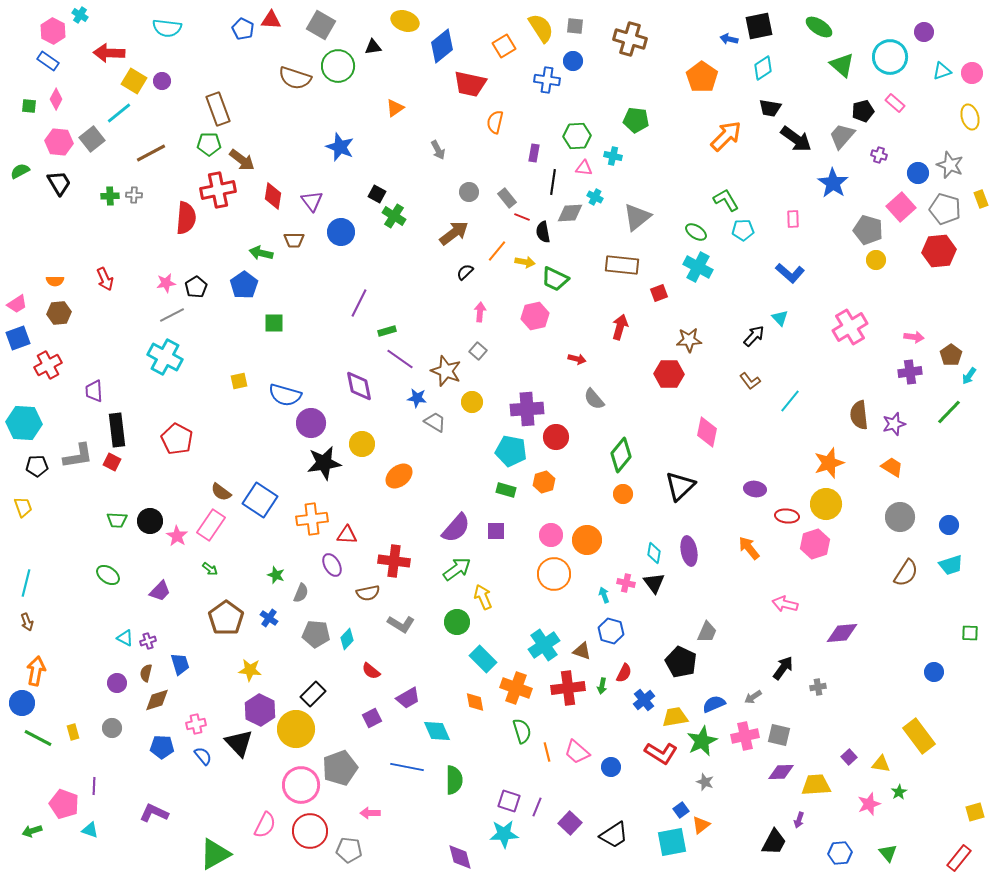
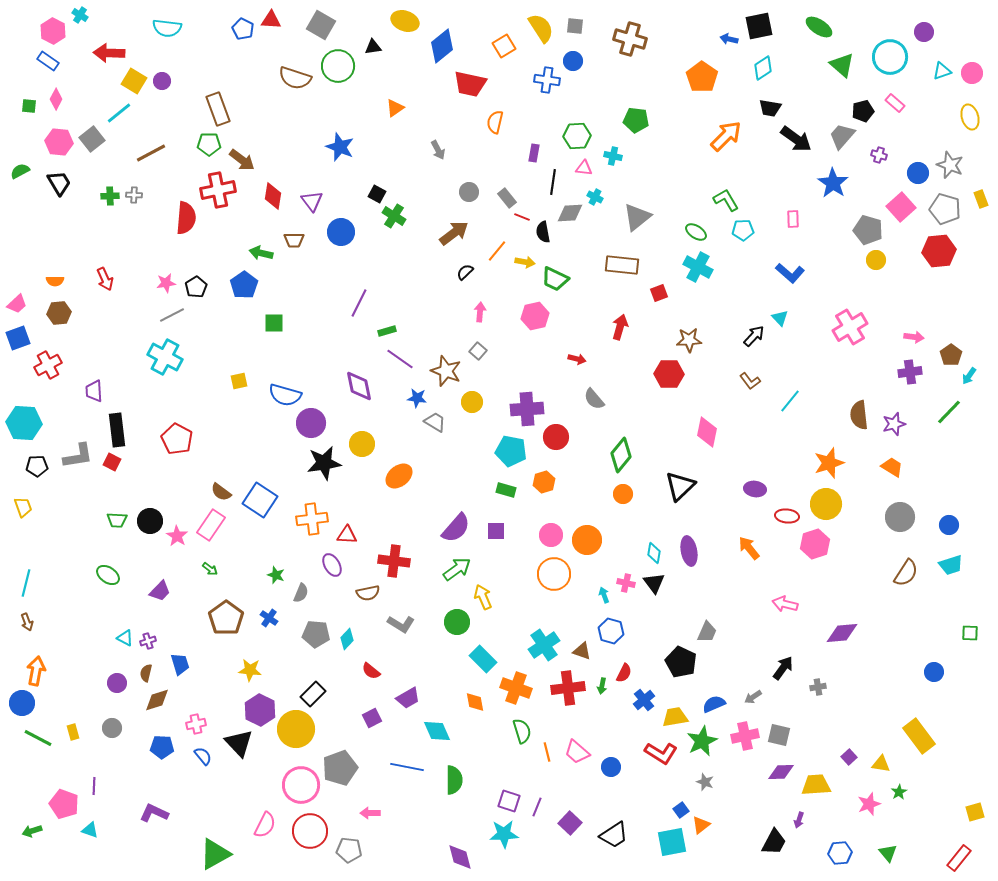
pink trapezoid at (17, 304): rotated 10 degrees counterclockwise
